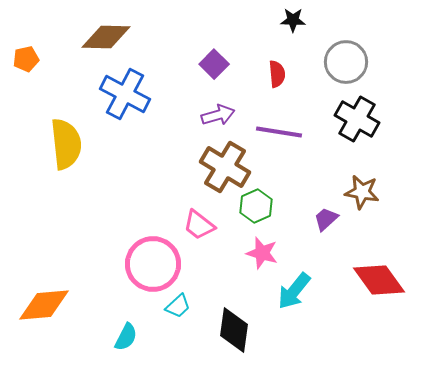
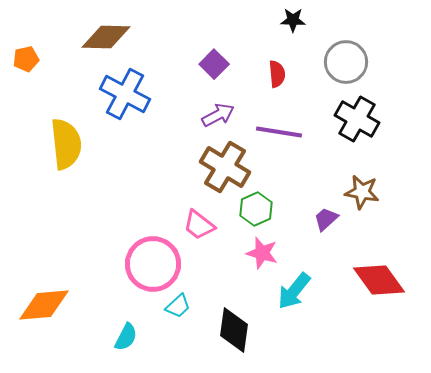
purple arrow: rotated 12 degrees counterclockwise
green hexagon: moved 3 px down
